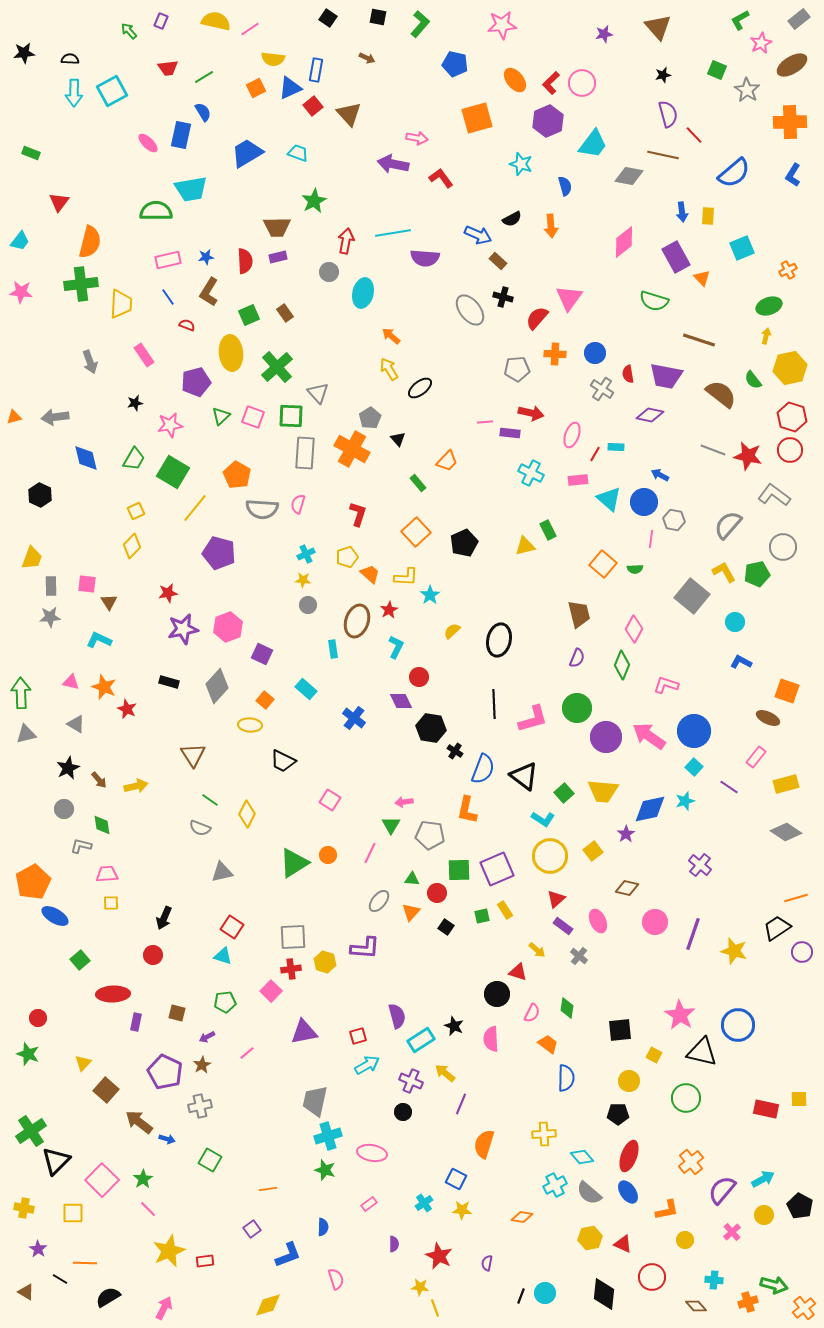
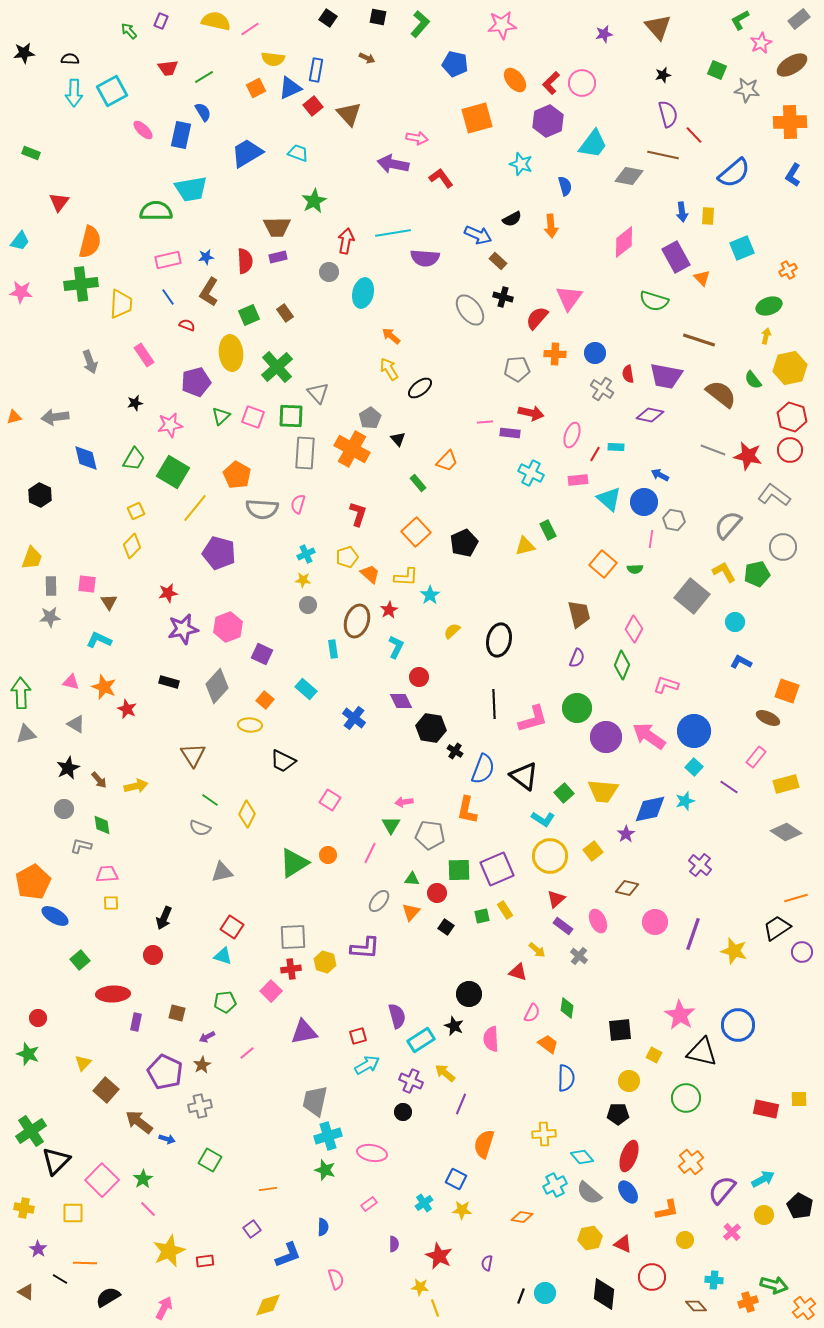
gray star at (747, 90): rotated 25 degrees counterclockwise
pink ellipse at (148, 143): moved 5 px left, 13 px up
black circle at (497, 994): moved 28 px left
